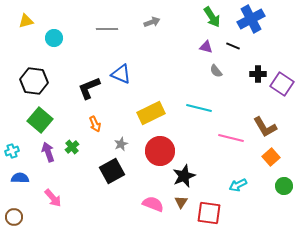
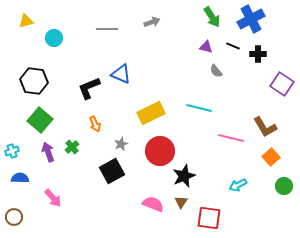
black cross: moved 20 px up
red square: moved 5 px down
